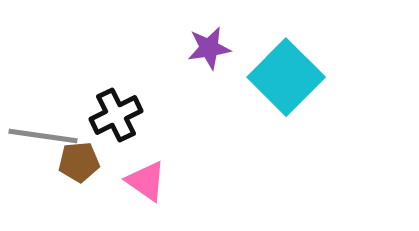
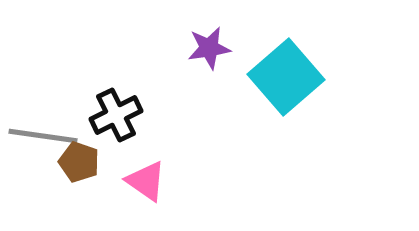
cyan square: rotated 4 degrees clockwise
brown pentagon: rotated 24 degrees clockwise
